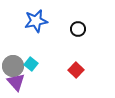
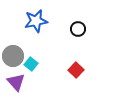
gray circle: moved 10 px up
